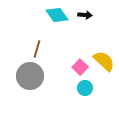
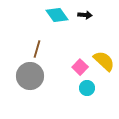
cyan circle: moved 2 px right
